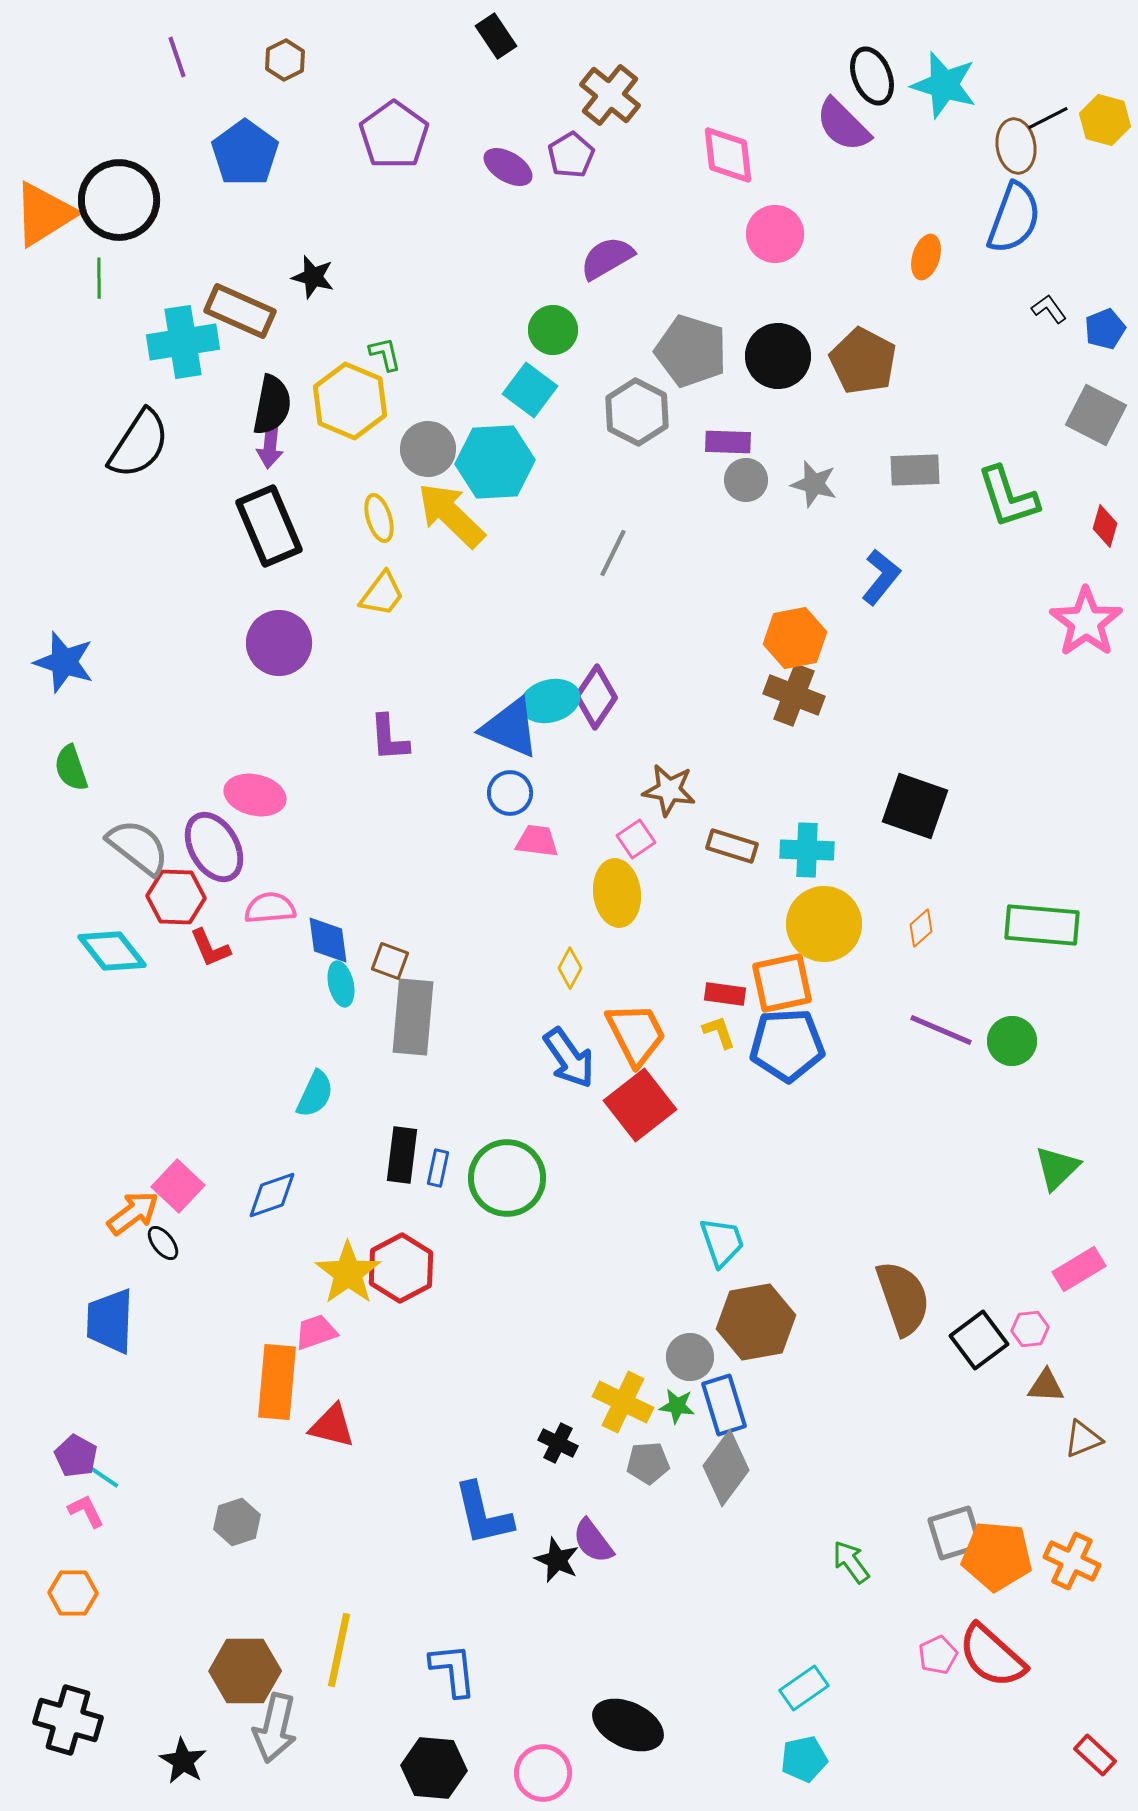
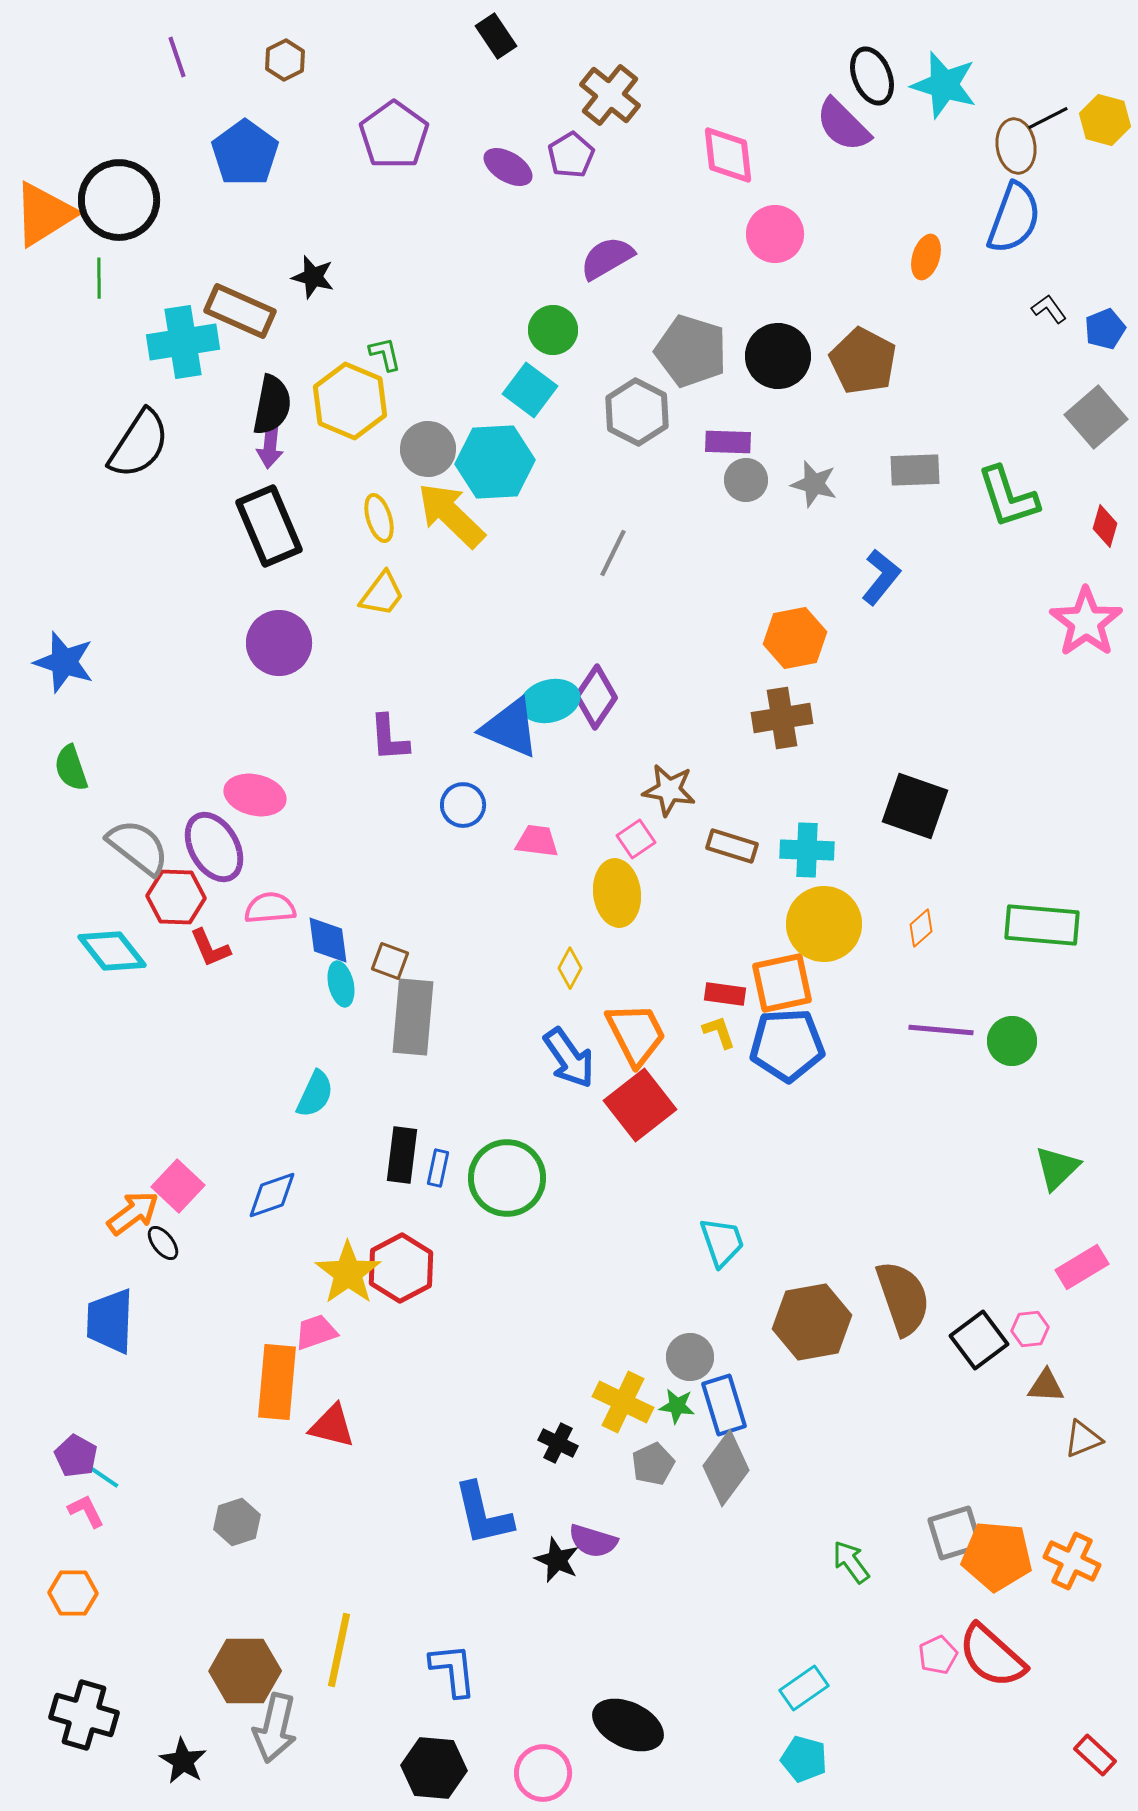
gray square at (1096, 415): moved 2 px down; rotated 22 degrees clockwise
brown cross at (794, 695): moved 12 px left, 23 px down; rotated 30 degrees counterclockwise
blue circle at (510, 793): moved 47 px left, 12 px down
purple line at (941, 1030): rotated 18 degrees counterclockwise
pink rectangle at (1079, 1269): moved 3 px right, 2 px up
brown hexagon at (756, 1322): moved 56 px right
gray pentagon at (648, 1463): moved 5 px right, 1 px down; rotated 21 degrees counterclockwise
purple semicircle at (593, 1541): rotated 36 degrees counterclockwise
black cross at (68, 1720): moved 16 px right, 5 px up
cyan pentagon at (804, 1759): rotated 27 degrees clockwise
